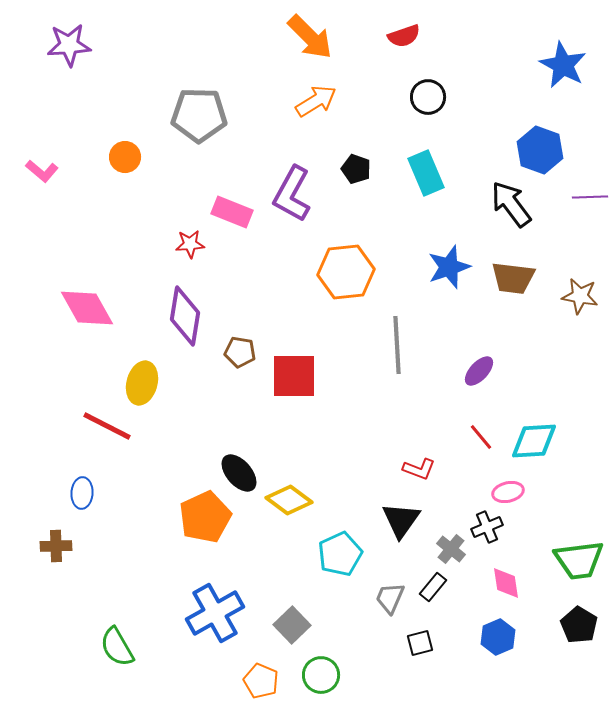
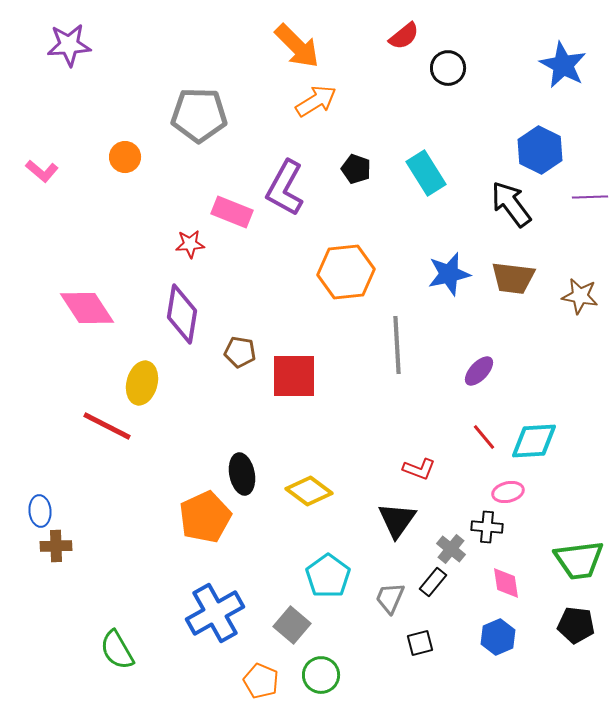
red semicircle at (404, 36): rotated 20 degrees counterclockwise
orange arrow at (310, 37): moved 13 px left, 9 px down
black circle at (428, 97): moved 20 px right, 29 px up
blue hexagon at (540, 150): rotated 6 degrees clockwise
cyan rectangle at (426, 173): rotated 9 degrees counterclockwise
purple L-shape at (292, 194): moved 7 px left, 6 px up
blue star at (449, 267): moved 7 px down; rotated 6 degrees clockwise
pink diamond at (87, 308): rotated 4 degrees counterclockwise
purple diamond at (185, 316): moved 3 px left, 2 px up
red line at (481, 437): moved 3 px right
black ellipse at (239, 473): moved 3 px right, 1 px down; rotated 30 degrees clockwise
blue ellipse at (82, 493): moved 42 px left, 18 px down; rotated 8 degrees counterclockwise
yellow diamond at (289, 500): moved 20 px right, 9 px up
black triangle at (401, 520): moved 4 px left
black cross at (487, 527): rotated 28 degrees clockwise
cyan pentagon at (340, 554): moved 12 px left, 22 px down; rotated 12 degrees counterclockwise
black rectangle at (433, 587): moved 5 px up
gray square at (292, 625): rotated 6 degrees counterclockwise
black pentagon at (579, 625): moved 3 px left; rotated 24 degrees counterclockwise
green semicircle at (117, 647): moved 3 px down
